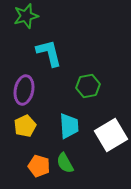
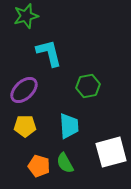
purple ellipse: rotated 36 degrees clockwise
yellow pentagon: rotated 25 degrees clockwise
white square: moved 17 px down; rotated 16 degrees clockwise
